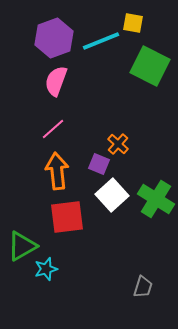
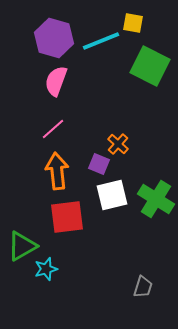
purple hexagon: rotated 24 degrees counterclockwise
white square: rotated 28 degrees clockwise
